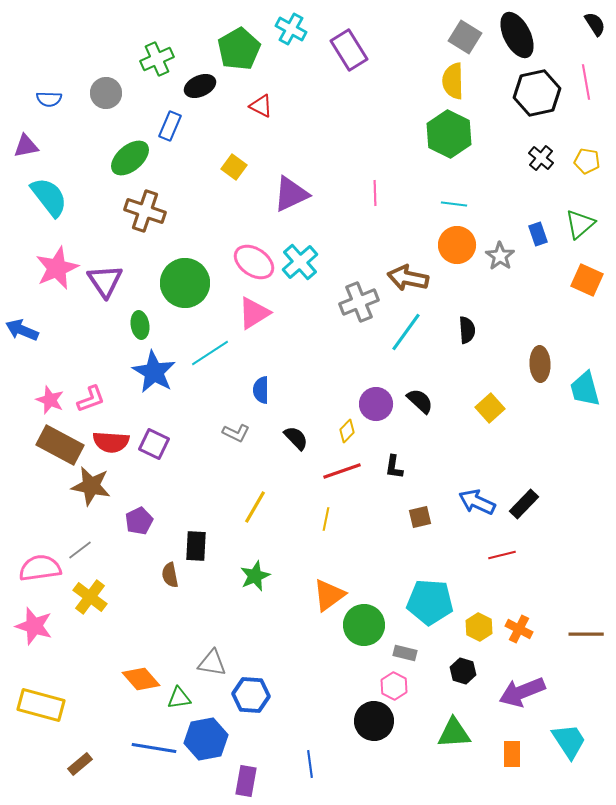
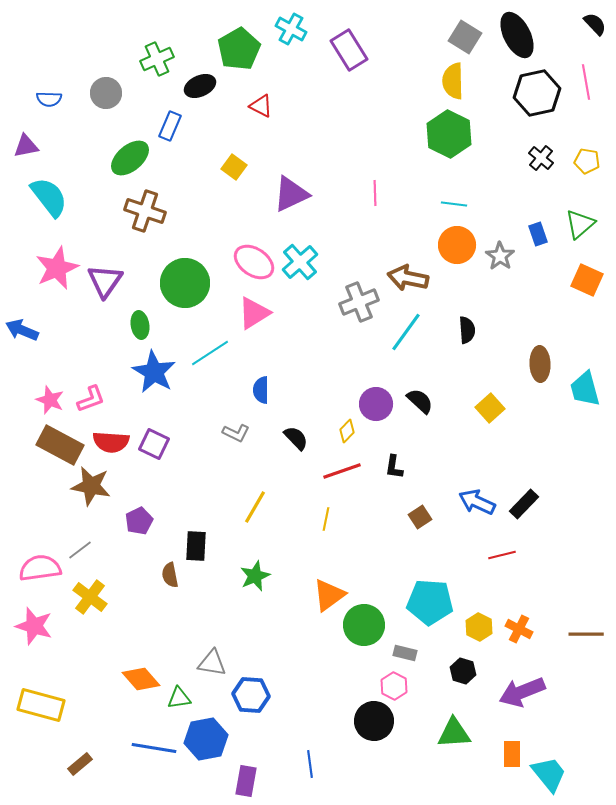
black semicircle at (595, 24): rotated 10 degrees counterclockwise
purple triangle at (105, 281): rotated 9 degrees clockwise
brown square at (420, 517): rotated 20 degrees counterclockwise
cyan trapezoid at (569, 741): moved 20 px left, 33 px down; rotated 6 degrees counterclockwise
